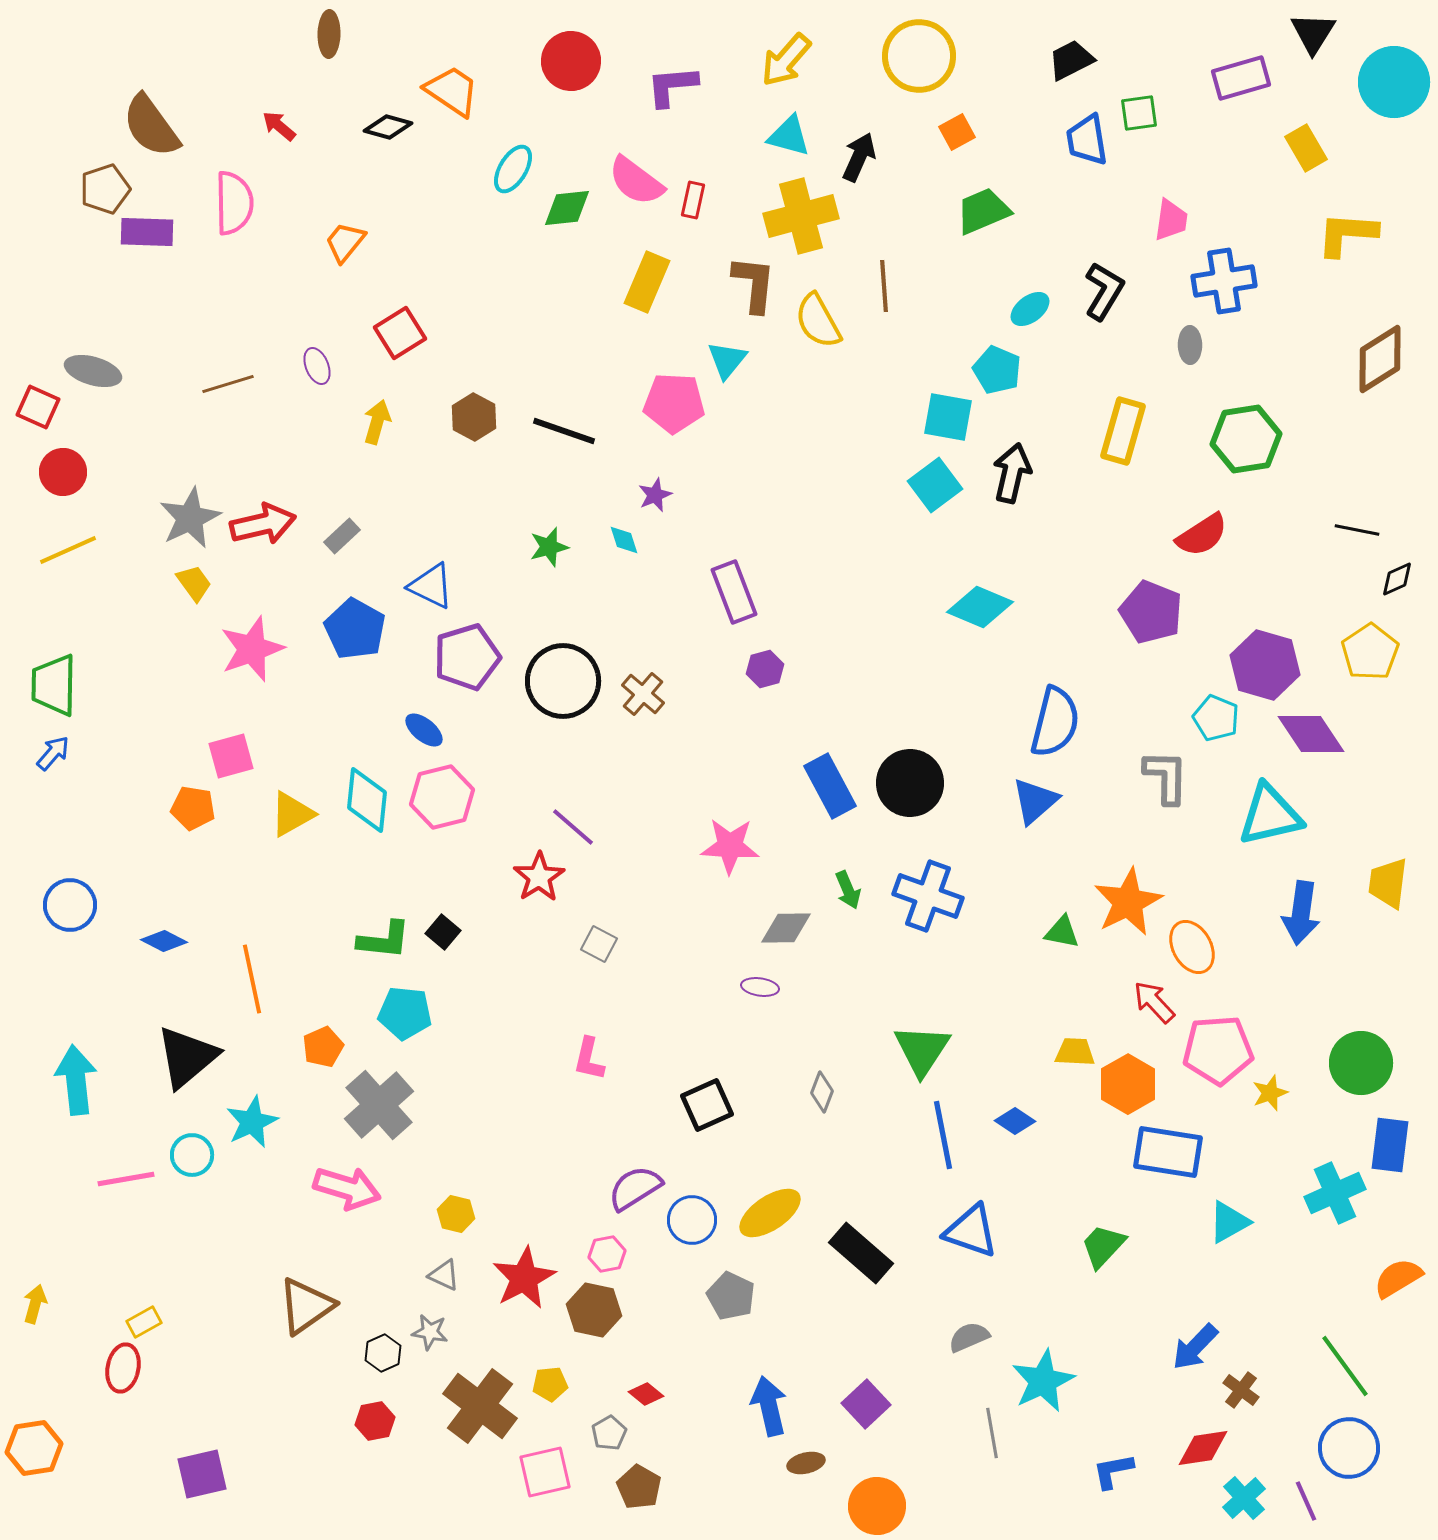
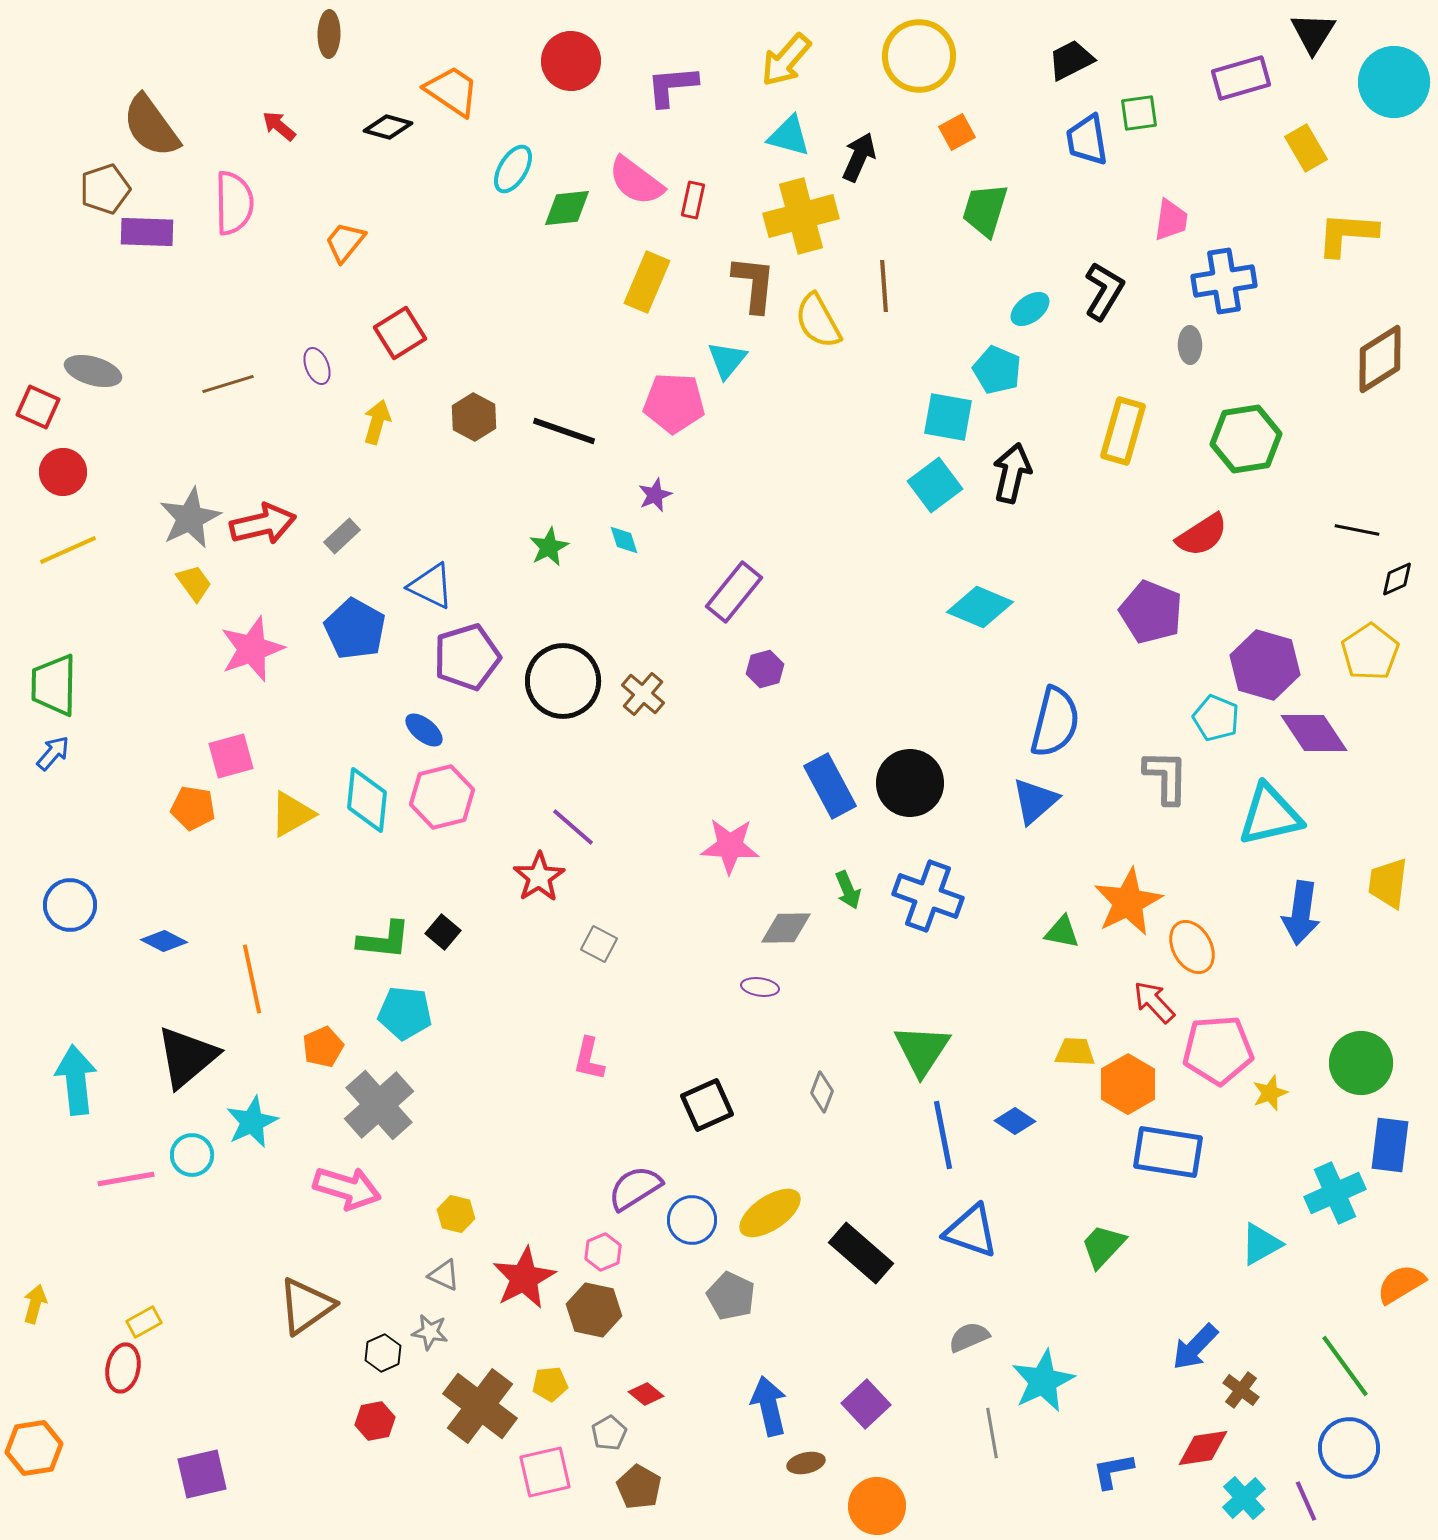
green trapezoid at (983, 211): moved 2 px right, 1 px up; rotated 50 degrees counterclockwise
green star at (549, 547): rotated 12 degrees counterclockwise
purple rectangle at (734, 592): rotated 60 degrees clockwise
purple diamond at (1311, 734): moved 3 px right, 1 px up
cyan triangle at (1229, 1222): moved 32 px right, 22 px down
pink hexagon at (607, 1254): moved 4 px left, 2 px up; rotated 12 degrees counterclockwise
orange semicircle at (1398, 1278): moved 3 px right, 6 px down
